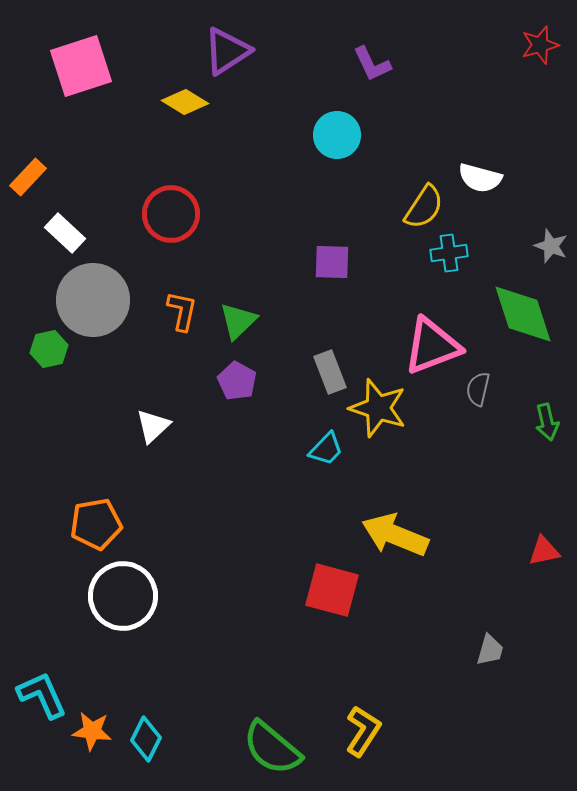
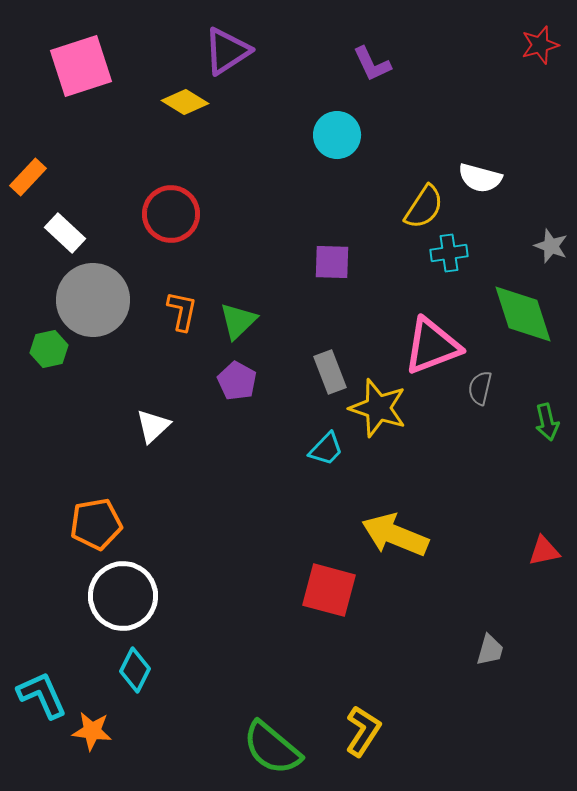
gray semicircle: moved 2 px right, 1 px up
red square: moved 3 px left
cyan diamond: moved 11 px left, 69 px up
